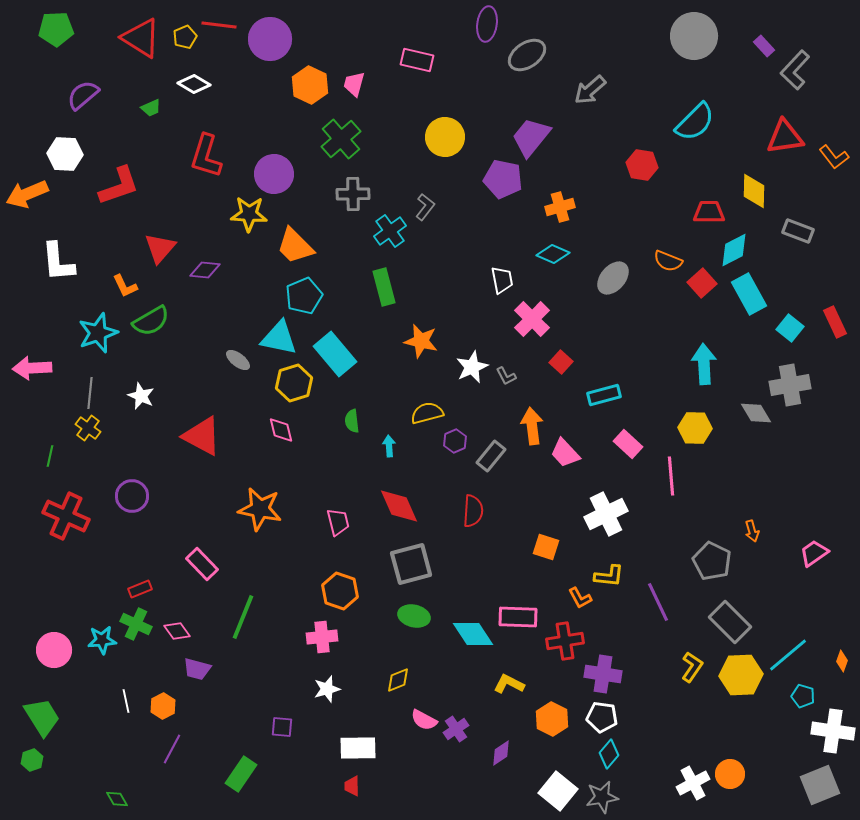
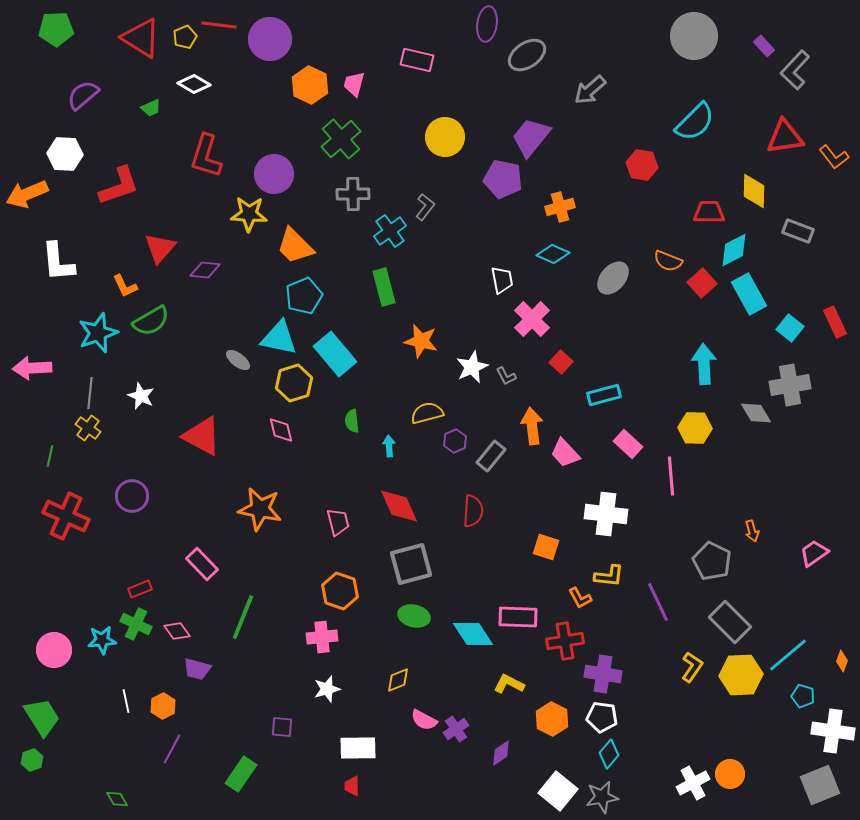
white cross at (606, 514): rotated 33 degrees clockwise
